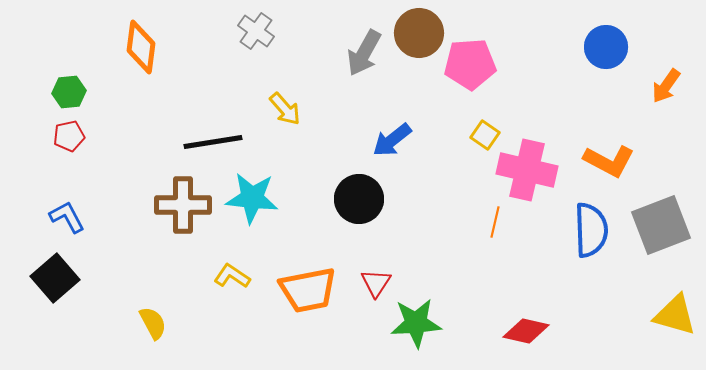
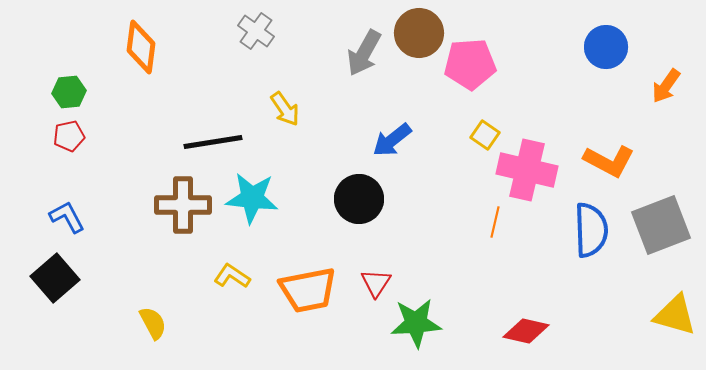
yellow arrow: rotated 6 degrees clockwise
